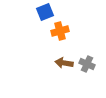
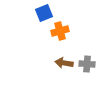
blue square: moved 1 px left, 1 px down
gray cross: rotated 21 degrees counterclockwise
